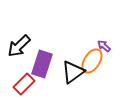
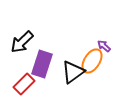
black arrow: moved 3 px right, 4 px up
